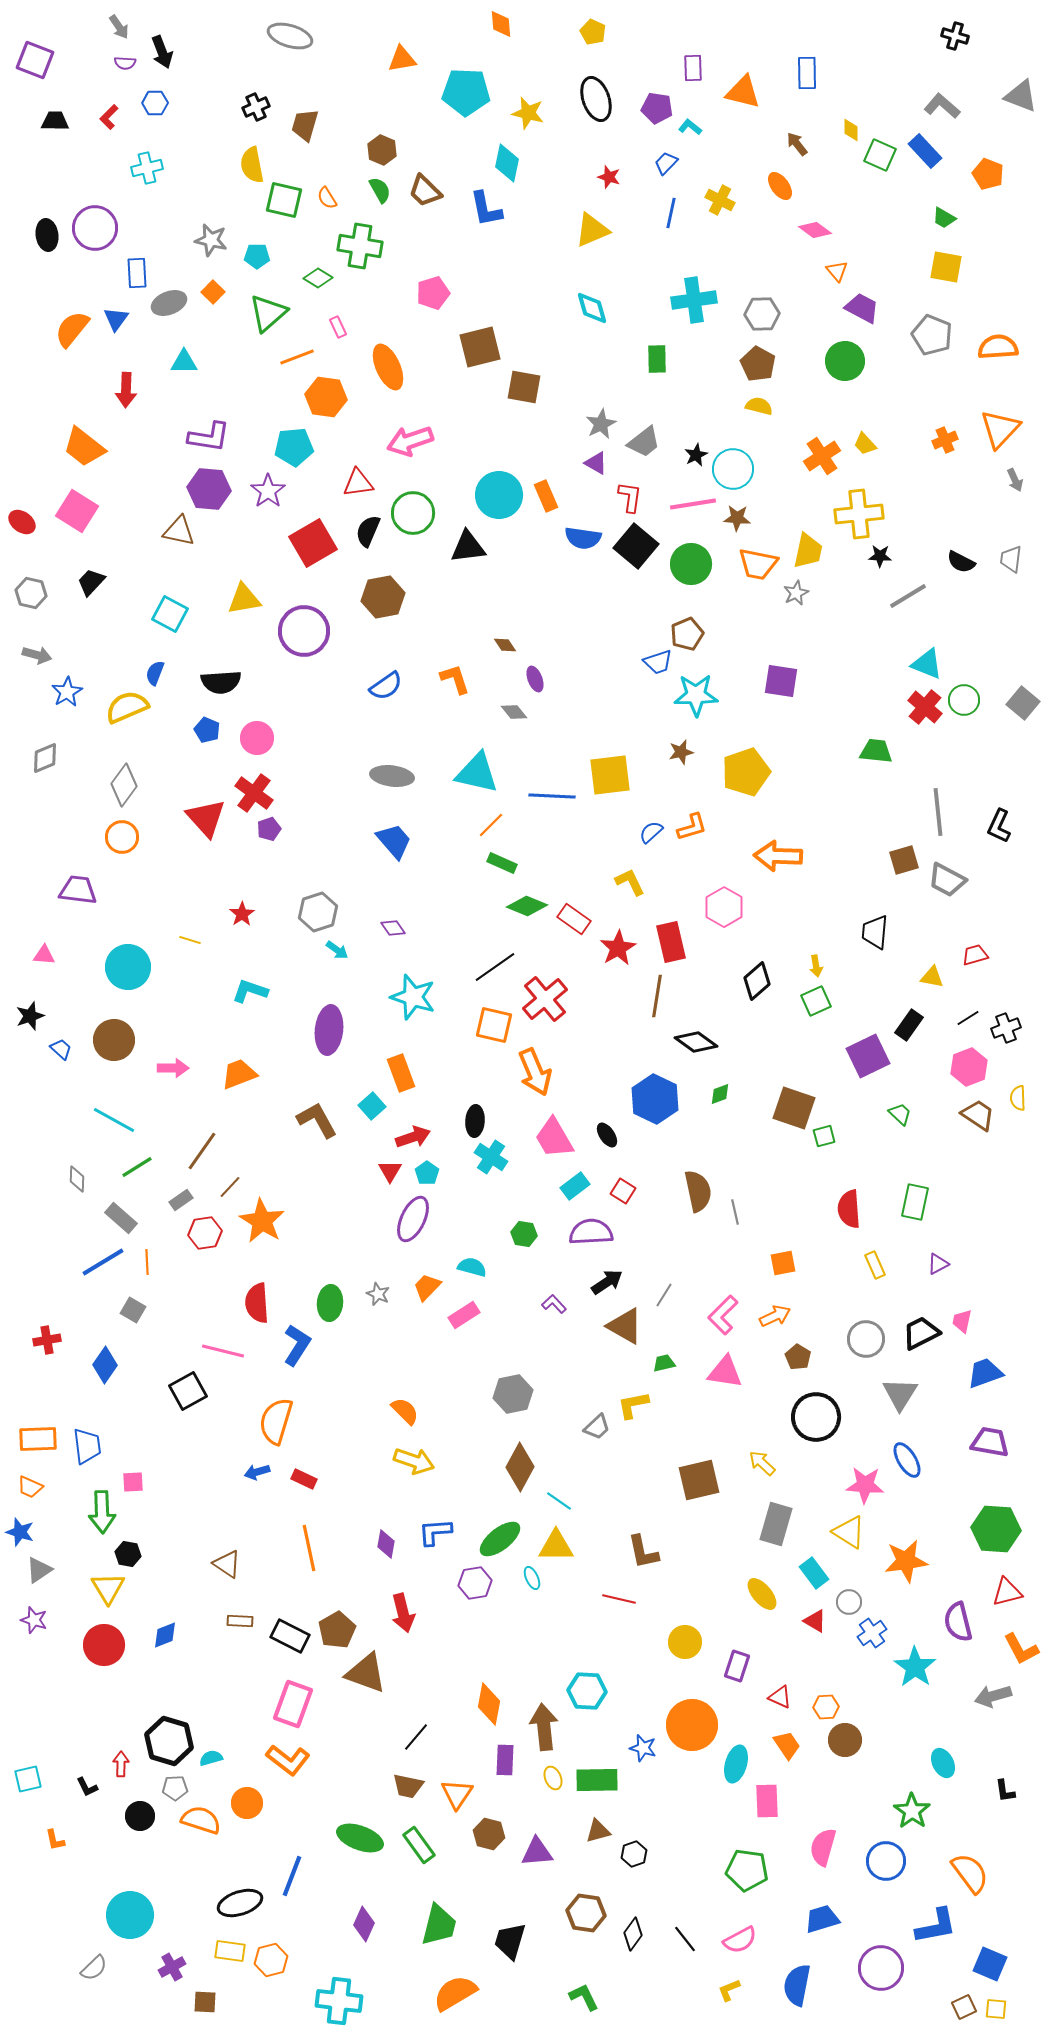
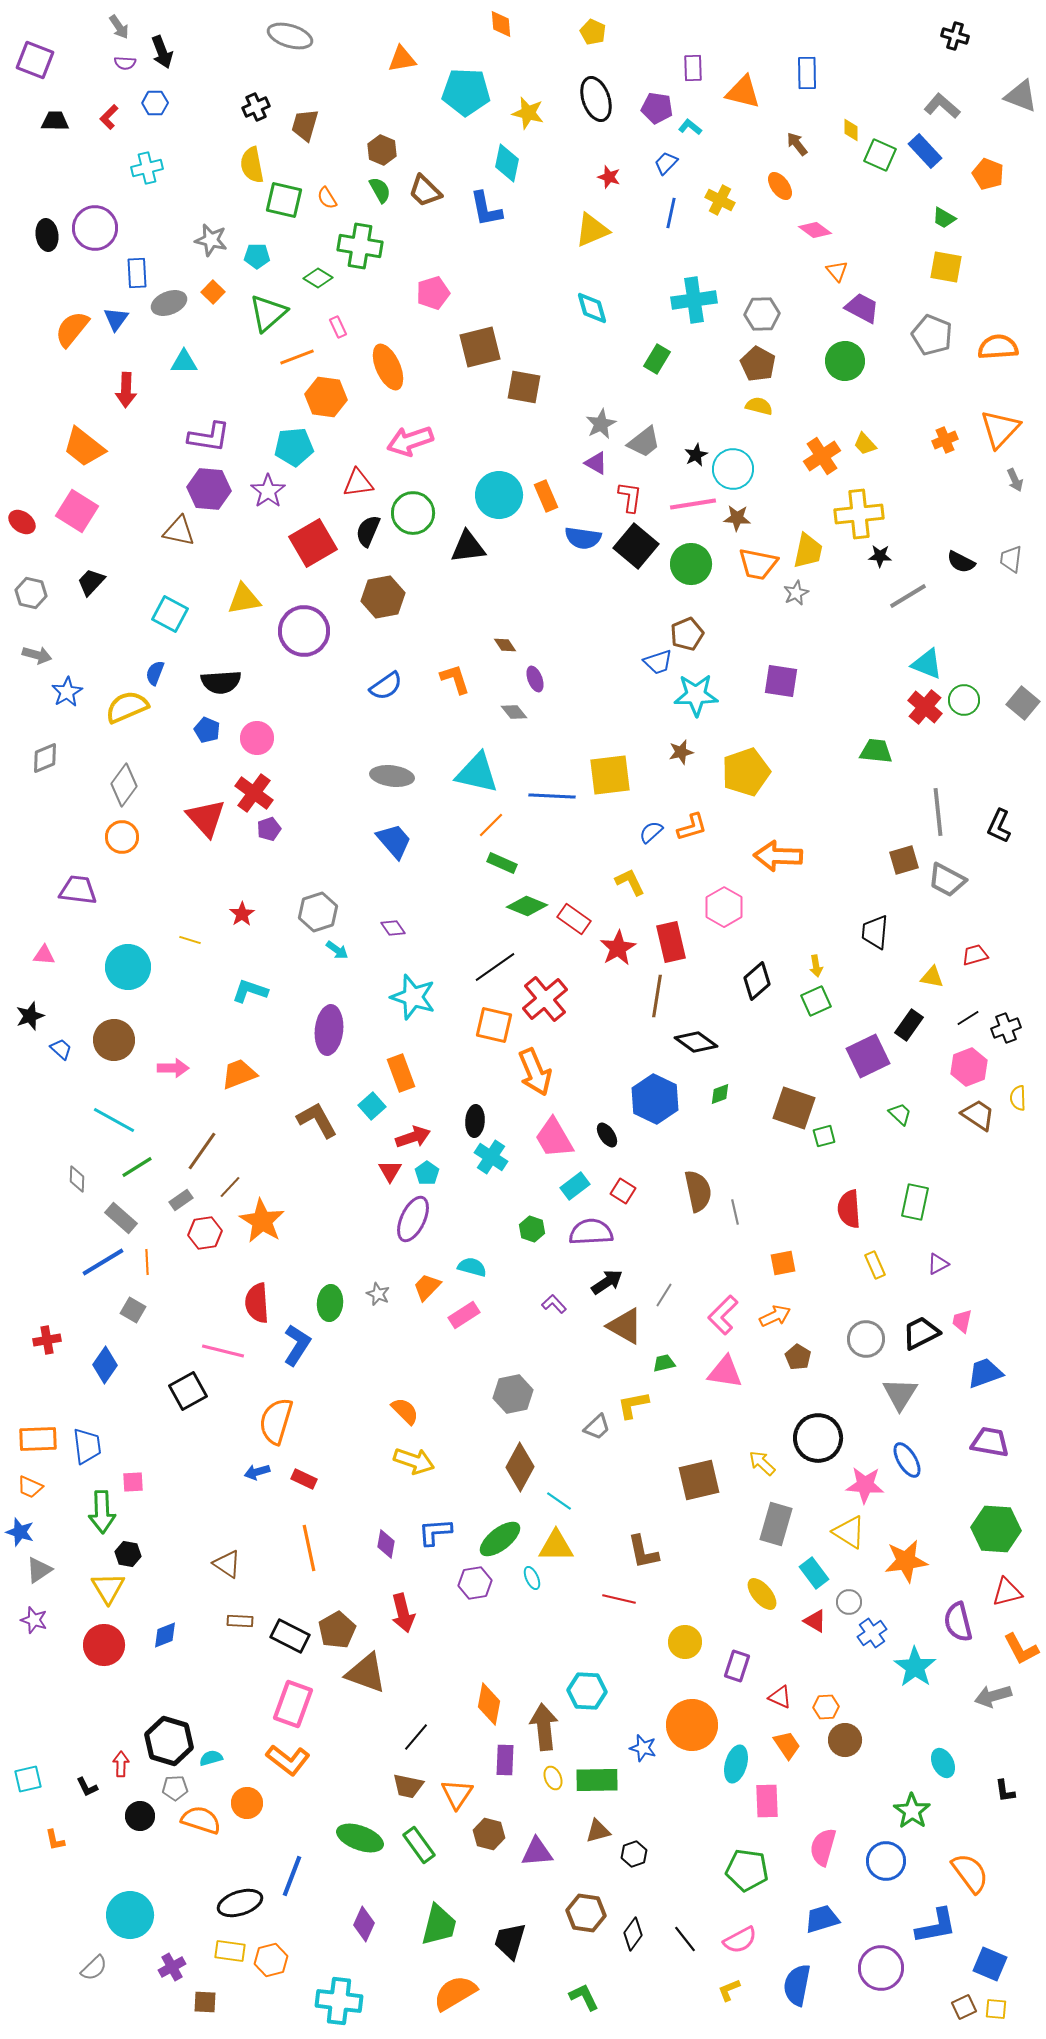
green rectangle at (657, 359): rotated 32 degrees clockwise
green hexagon at (524, 1234): moved 8 px right, 5 px up; rotated 10 degrees clockwise
black circle at (816, 1417): moved 2 px right, 21 px down
